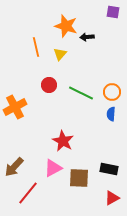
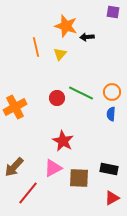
red circle: moved 8 px right, 13 px down
